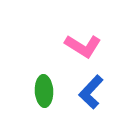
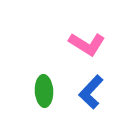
pink L-shape: moved 4 px right, 2 px up
